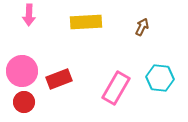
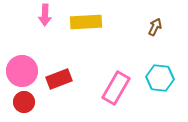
pink arrow: moved 16 px right
brown arrow: moved 13 px right
